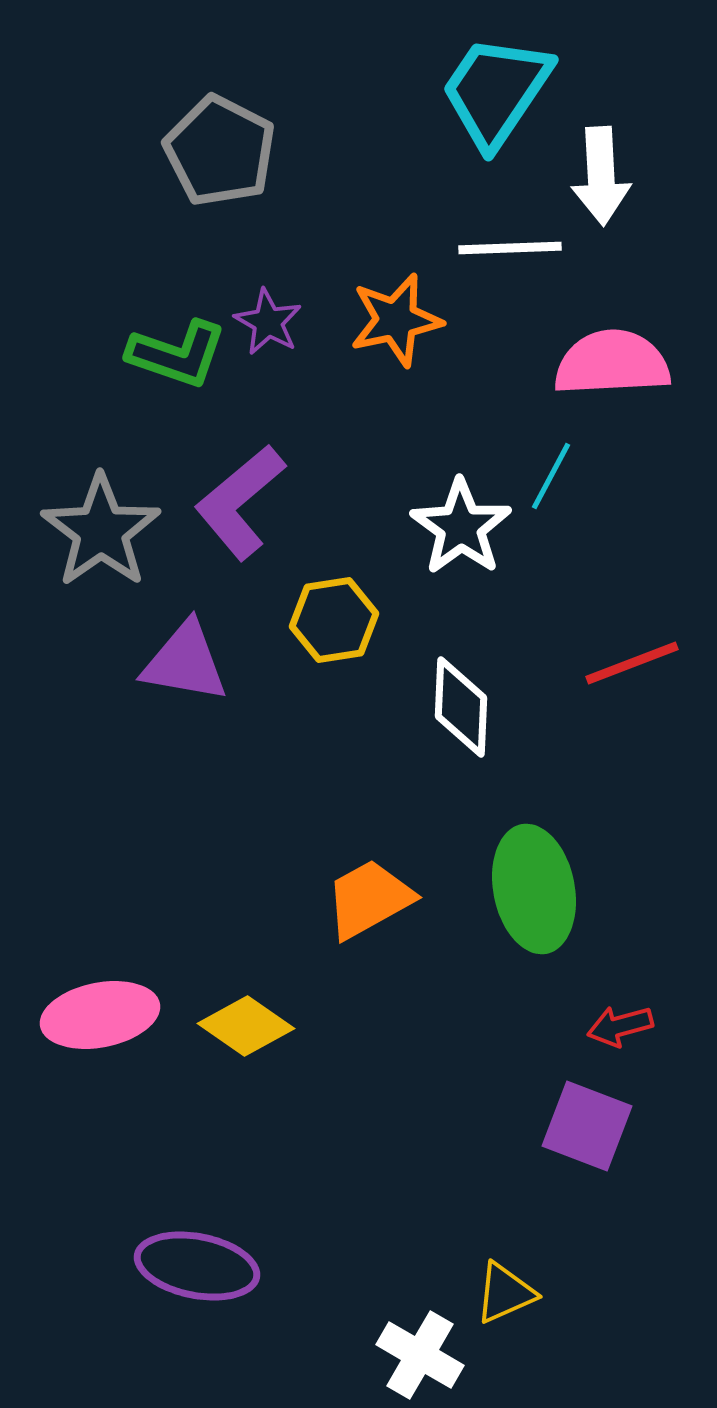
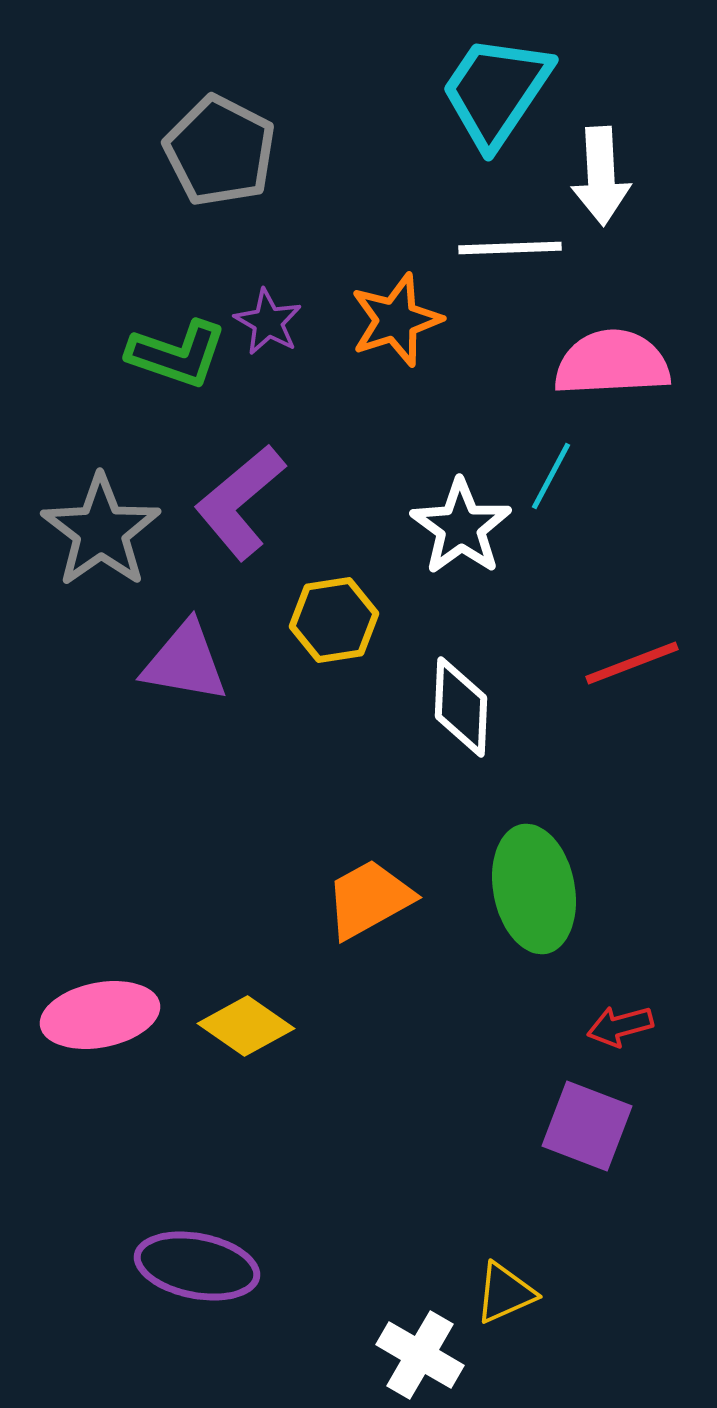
orange star: rotated 6 degrees counterclockwise
